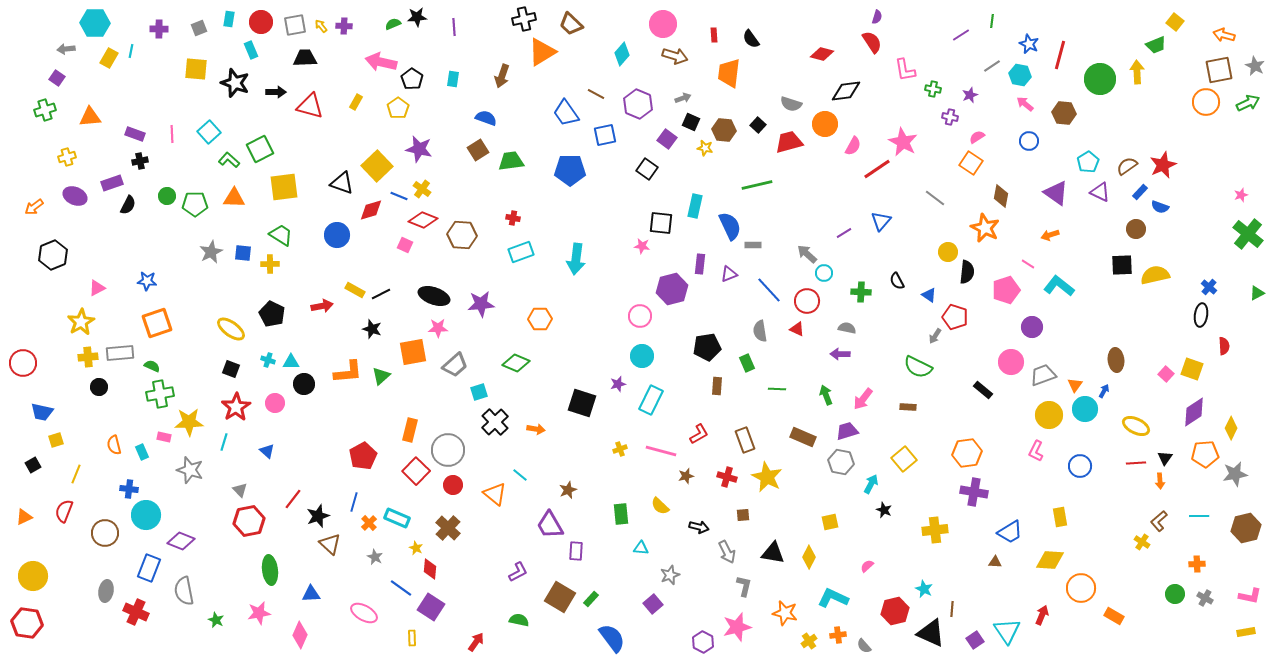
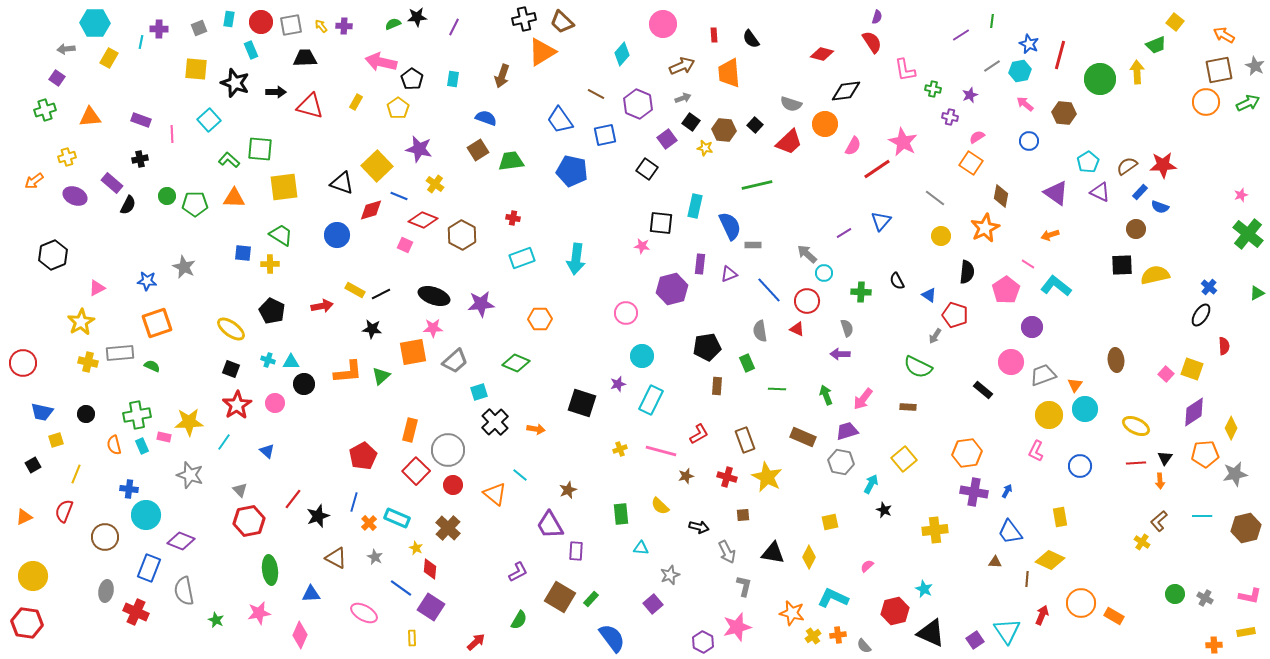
brown trapezoid at (571, 24): moved 9 px left, 2 px up
gray square at (295, 25): moved 4 px left
purple line at (454, 27): rotated 30 degrees clockwise
orange arrow at (1224, 35): rotated 15 degrees clockwise
cyan line at (131, 51): moved 10 px right, 9 px up
brown arrow at (675, 56): moved 7 px right, 10 px down; rotated 40 degrees counterclockwise
orange trapezoid at (729, 73): rotated 12 degrees counterclockwise
cyan hexagon at (1020, 75): moved 4 px up; rotated 20 degrees counterclockwise
blue trapezoid at (566, 113): moved 6 px left, 7 px down
black square at (691, 122): rotated 12 degrees clockwise
black square at (758, 125): moved 3 px left
cyan square at (209, 132): moved 12 px up
purple rectangle at (135, 134): moved 6 px right, 14 px up
purple square at (667, 139): rotated 18 degrees clockwise
red trapezoid at (789, 142): rotated 152 degrees clockwise
green square at (260, 149): rotated 32 degrees clockwise
black cross at (140, 161): moved 2 px up
red star at (1163, 165): rotated 20 degrees clockwise
blue pentagon at (570, 170): moved 2 px right, 1 px down; rotated 12 degrees clockwise
purple rectangle at (112, 183): rotated 60 degrees clockwise
yellow cross at (422, 189): moved 13 px right, 5 px up
orange arrow at (34, 207): moved 26 px up
orange star at (985, 228): rotated 20 degrees clockwise
brown hexagon at (462, 235): rotated 24 degrees clockwise
gray star at (211, 252): moved 27 px left, 15 px down; rotated 20 degrees counterclockwise
cyan rectangle at (521, 252): moved 1 px right, 6 px down
yellow circle at (948, 252): moved 7 px left, 16 px up
cyan L-shape at (1059, 286): moved 3 px left
pink pentagon at (1006, 290): rotated 16 degrees counterclockwise
black pentagon at (272, 314): moved 3 px up
black ellipse at (1201, 315): rotated 25 degrees clockwise
pink circle at (640, 316): moved 14 px left, 3 px up
red pentagon at (955, 317): moved 2 px up
pink star at (438, 328): moved 5 px left
gray semicircle at (847, 328): rotated 60 degrees clockwise
black star at (372, 329): rotated 12 degrees counterclockwise
yellow cross at (88, 357): moved 5 px down; rotated 18 degrees clockwise
gray trapezoid at (455, 365): moved 4 px up
black circle at (99, 387): moved 13 px left, 27 px down
blue arrow at (1104, 391): moved 97 px left, 100 px down
green cross at (160, 394): moved 23 px left, 21 px down
red star at (236, 407): moved 1 px right, 2 px up
cyan line at (224, 442): rotated 18 degrees clockwise
cyan rectangle at (142, 452): moved 6 px up
gray star at (190, 470): moved 5 px down
cyan line at (1199, 516): moved 3 px right
blue trapezoid at (1010, 532): rotated 84 degrees clockwise
brown circle at (105, 533): moved 4 px down
brown triangle at (330, 544): moved 6 px right, 14 px down; rotated 15 degrees counterclockwise
yellow diamond at (1050, 560): rotated 20 degrees clockwise
orange cross at (1197, 564): moved 17 px right, 81 px down
orange circle at (1081, 588): moved 15 px down
brown line at (952, 609): moved 75 px right, 30 px up
orange star at (785, 613): moved 7 px right
green semicircle at (519, 620): rotated 108 degrees clockwise
yellow cross at (809, 641): moved 4 px right, 5 px up
red arrow at (476, 642): rotated 12 degrees clockwise
